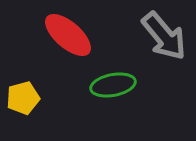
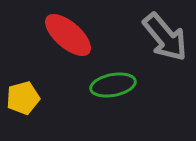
gray arrow: moved 1 px right, 1 px down
